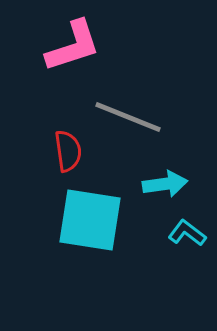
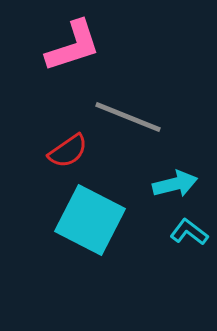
red semicircle: rotated 63 degrees clockwise
cyan arrow: moved 10 px right; rotated 6 degrees counterclockwise
cyan square: rotated 18 degrees clockwise
cyan L-shape: moved 2 px right, 1 px up
